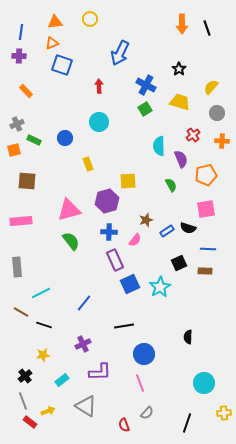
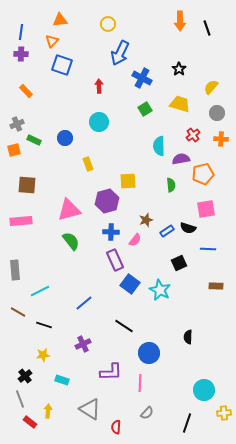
yellow circle at (90, 19): moved 18 px right, 5 px down
orange triangle at (55, 22): moved 5 px right, 2 px up
orange arrow at (182, 24): moved 2 px left, 3 px up
orange triangle at (52, 43): moved 2 px up; rotated 24 degrees counterclockwise
purple cross at (19, 56): moved 2 px right, 2 px up
blue cross at (146, 85): moved 4 px left, 7 px up
yellow trapezoid at (180, 102): moved 2 px down
orange cross at (222, 141): moved 1 px left, 2 px up
purple semicircle at (181, 159): rotated 78 degrees counterclockwise
orange pentagon at (206, 175): moved 3 px left, 1 px up
brown square at (27, 181): moved 4 px down
green semicircle at (171, 185): rotated 24 degrees clockwise
blue cross at (109, 232): moved 2 px right
gray rectangle at (17, 267): moved 2 px left, 3 px down
brown rectangle at (205, 271): moved 11 px right, 15 px down
blue square at (130, 284): rotated 30 degrees counterclockwise
cyan star at (160, 287): moved 3 px down; rotated 15 degrees counterclockwise
cyan line at (41, 293): moved 1 px left, 2 px up
blue line at (84, 303): rotated 12 degrees clockwise
brown line at (21, 312): moved 3 px left
black line at (124, 326): rotated 42 degrees clockwise
blue circle at (144, 354): moved 5 px right, 1 px up
purple L-shape at (100, 372): moved 11 px right
cyan rectangle at (62, 380): rotated 56 degrees clockwise
pink line at (140, 383): rotated 24 degrees clockwise
cyan circle at (204, 383): moved 7 px down
gray line at (23, 401): moved 3 px left, 2 px up
gray triangle at (86, 406): moved 4 px right, 3 px down
yellow arrow at (48, 411): rotated 64 degrees counterclockwise
red semicircle at (124, 425): moved 8 px left, 2 px down; rotated 24 degrees clockwise
